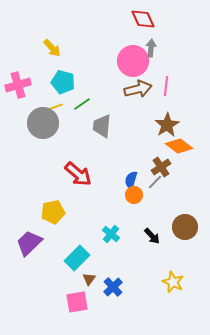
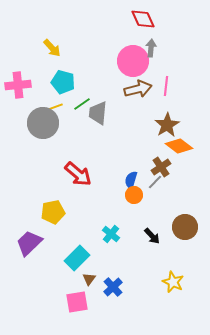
pink cross: rotated 10 degrees clockwise
gray trapezoid: moved 4 px left, 13 px up
